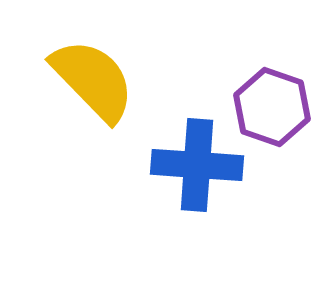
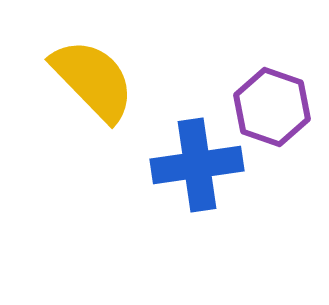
blue cross: rotated 12 degrees counterclockwise
